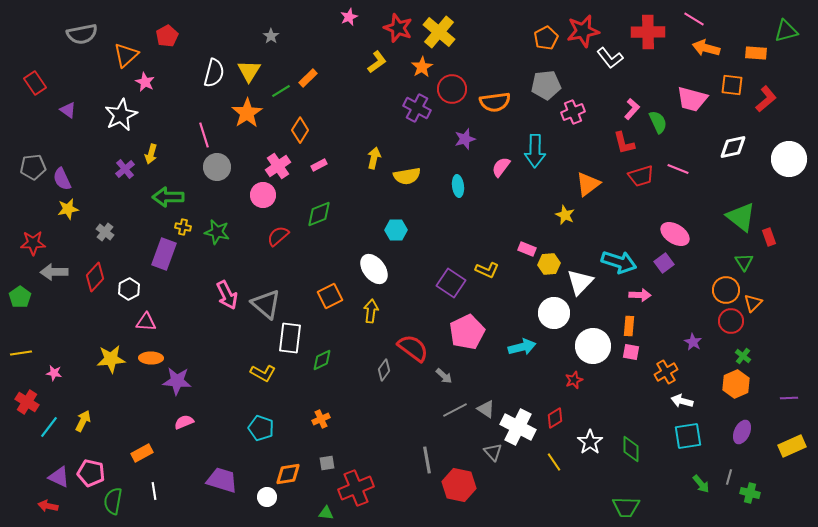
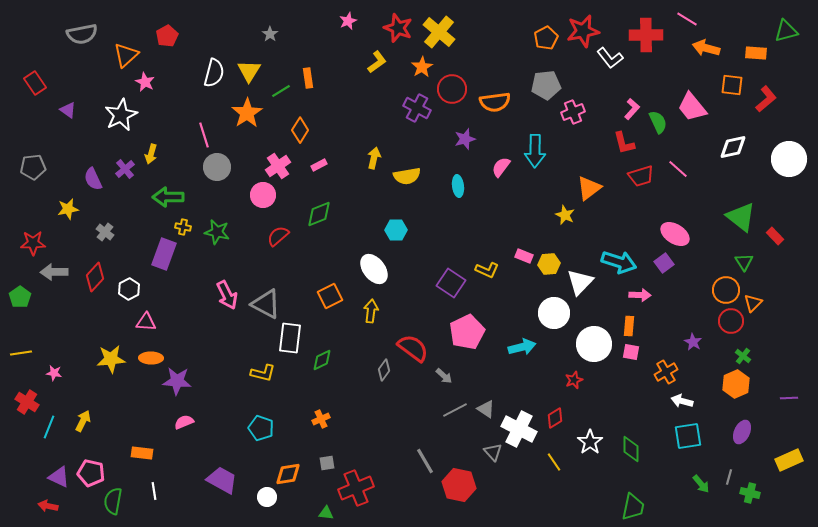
pink star at (349, 17): moved 1 px left, 4 px down
pink line at (694, 19): moved 7 px left
red cross at (648, 32): moved 2 px left, 3 px down
gray star at (271, 36): moved 1 px left, 2 px up
orange rectangle at (308, 78): rotated 54 degrees counterclockwise
pink trapezoid at (692, 99): moved 8 px down; rotated 36 degrees clockwise
pink line at (678, 169): rotated 20 degrees clockwise
purple semicircle at (62, 179): moved 31 px right
orange triangle at (588, 184): moved 1 px right, 4 px down
red rectangle at (769, 237): moved 6 px right, 1 px up; rotated 24 degrees counterclockwise
pink rectangle at (527, 249): moved 3 px left, 7 px down
gray triangle at (266, 304): rotated 12 degrees counterclockwise
white circle at (593, 346): moved 1 px right, 2 px up
yellow L-shape at (263, 373): rotated 15 degrees counterclockwise
cyan line at (49, 427): rotated 15 degrees counterclockwise
white cross at (518, 427): moved 1 px right, 2 px down
yellow rectangle at (792, 446): moved 3 px left, 14 px down
orange rectangle at (142, 453): rotated 35 degrees clockwise
gray line at (427, 460): moved 2 px left, 1 px down; rotated 20 degrees counterclockwise
purple trapezoid at (222, 480): rotated 12 degrees clockwise
green trapezoid at (626, 507): moved 7 px right; rotated 80 degrees counterclockwise
